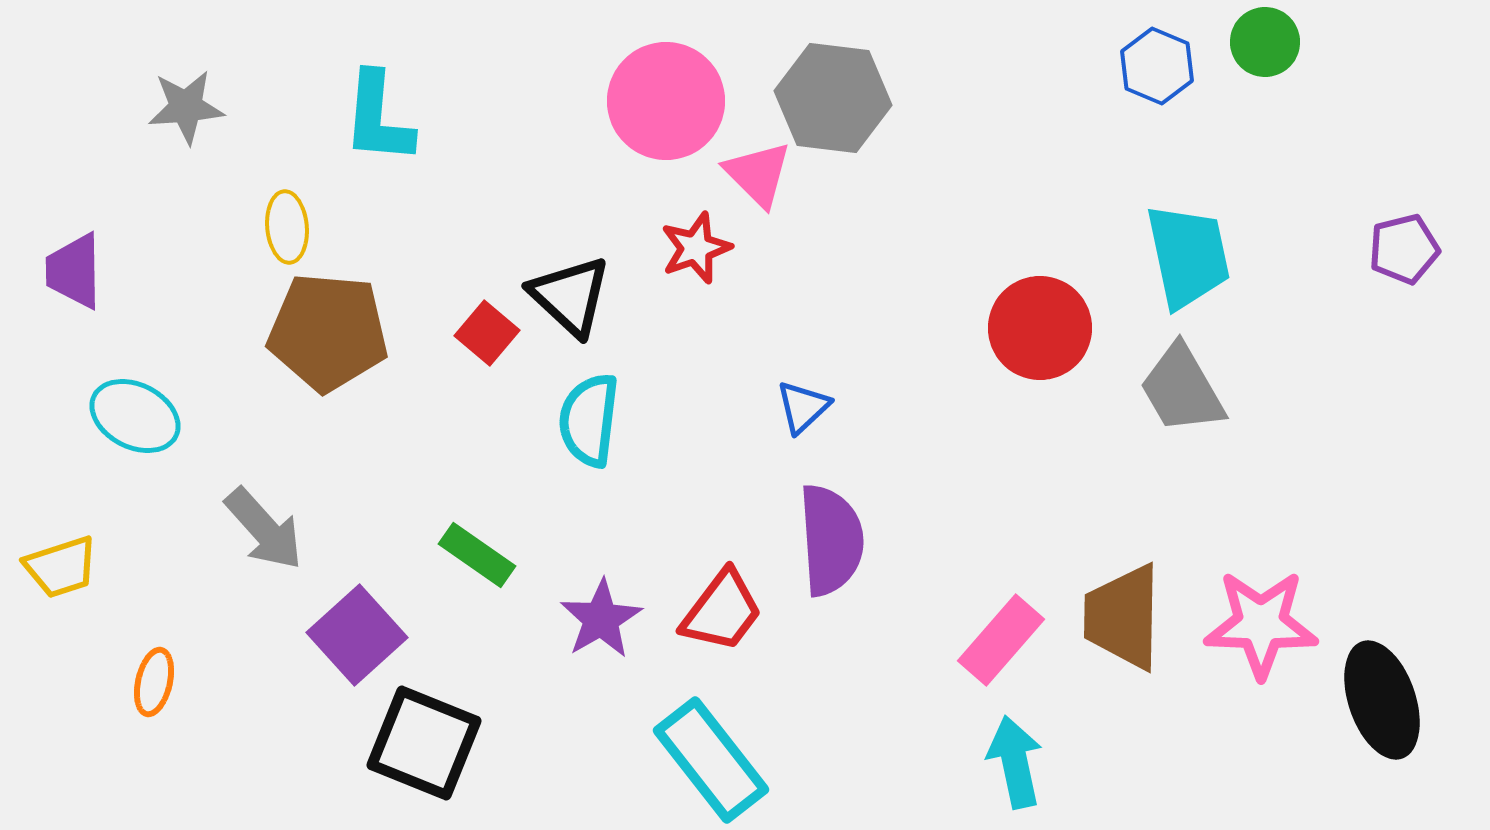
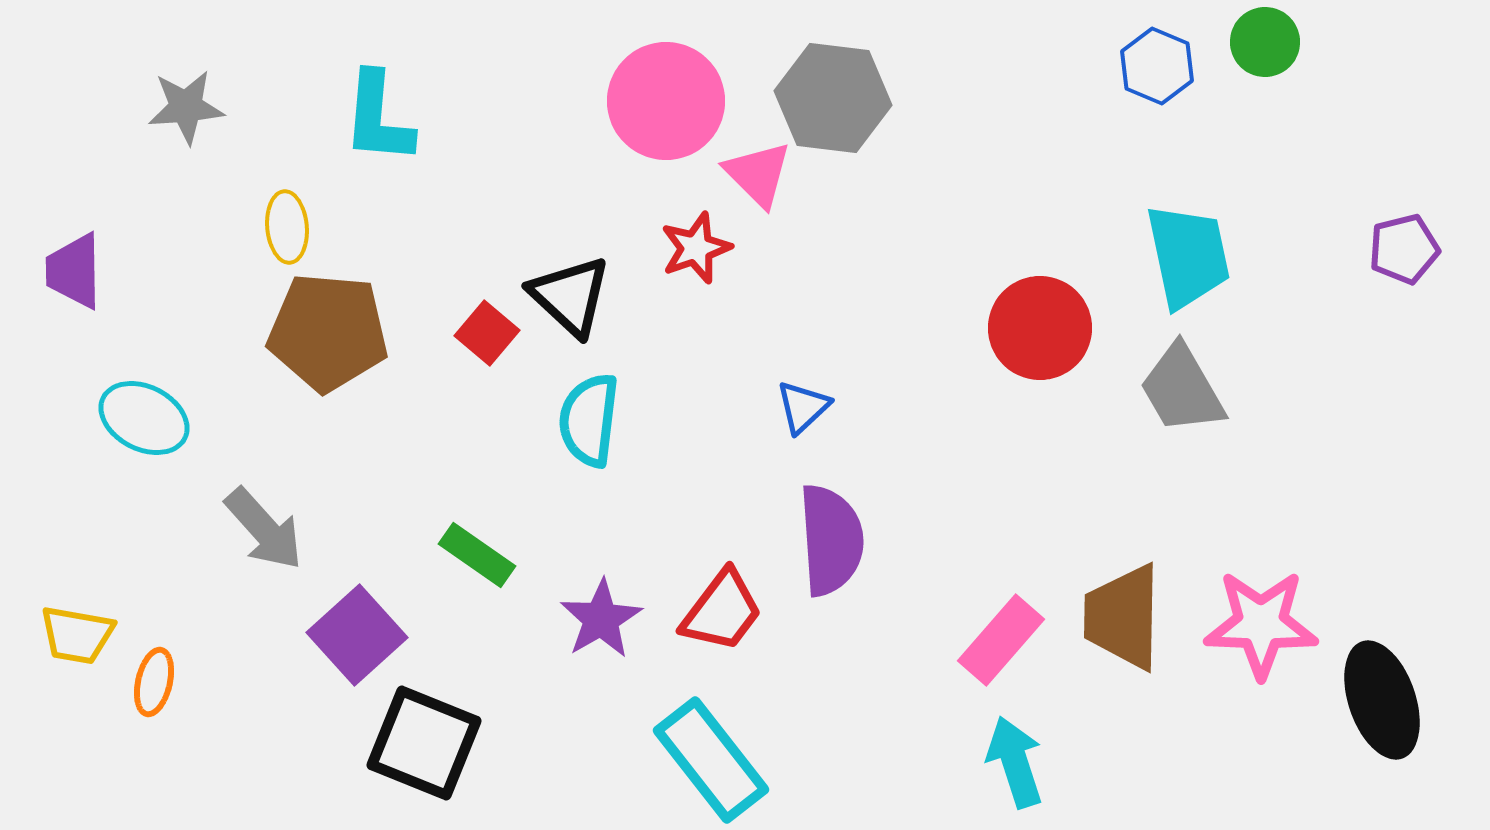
cyan ellipse: moved 9 px right, 2 px down
yellow trapezoid: moved 16 px right, 68 px down; rotated 28 degrees clockwise
cyan arrow: rotated 6 degrees counterclockwise
